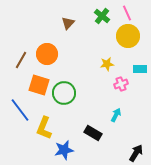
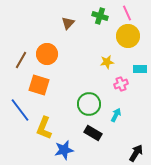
green cross: moved 2 px left; rotated 21 degrees counterclockwise
yellow star: moved 2 px up
green circle: moved 25 px right, 11 px down
